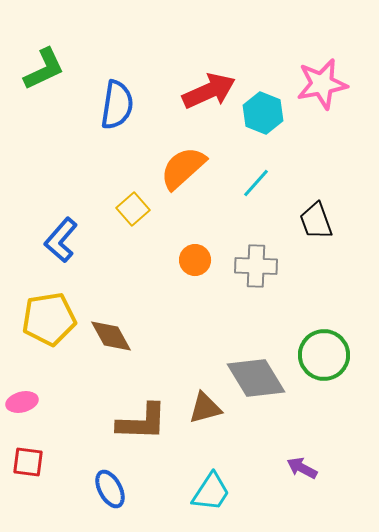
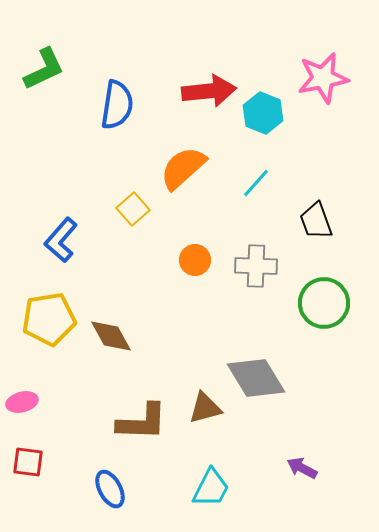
pink star: moved 1 px right, 6 px up
red arrow: rotated 18 degrees clockwise
green circle: moved 52 px up
cyan trapezoid: moved 4 px up; rotated 6 degrees counterclockwise
